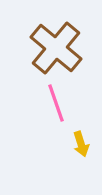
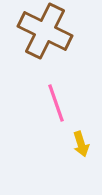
brown cross: moved 11 px left, 17 px up; rotated 14 degrees counterclockwise
